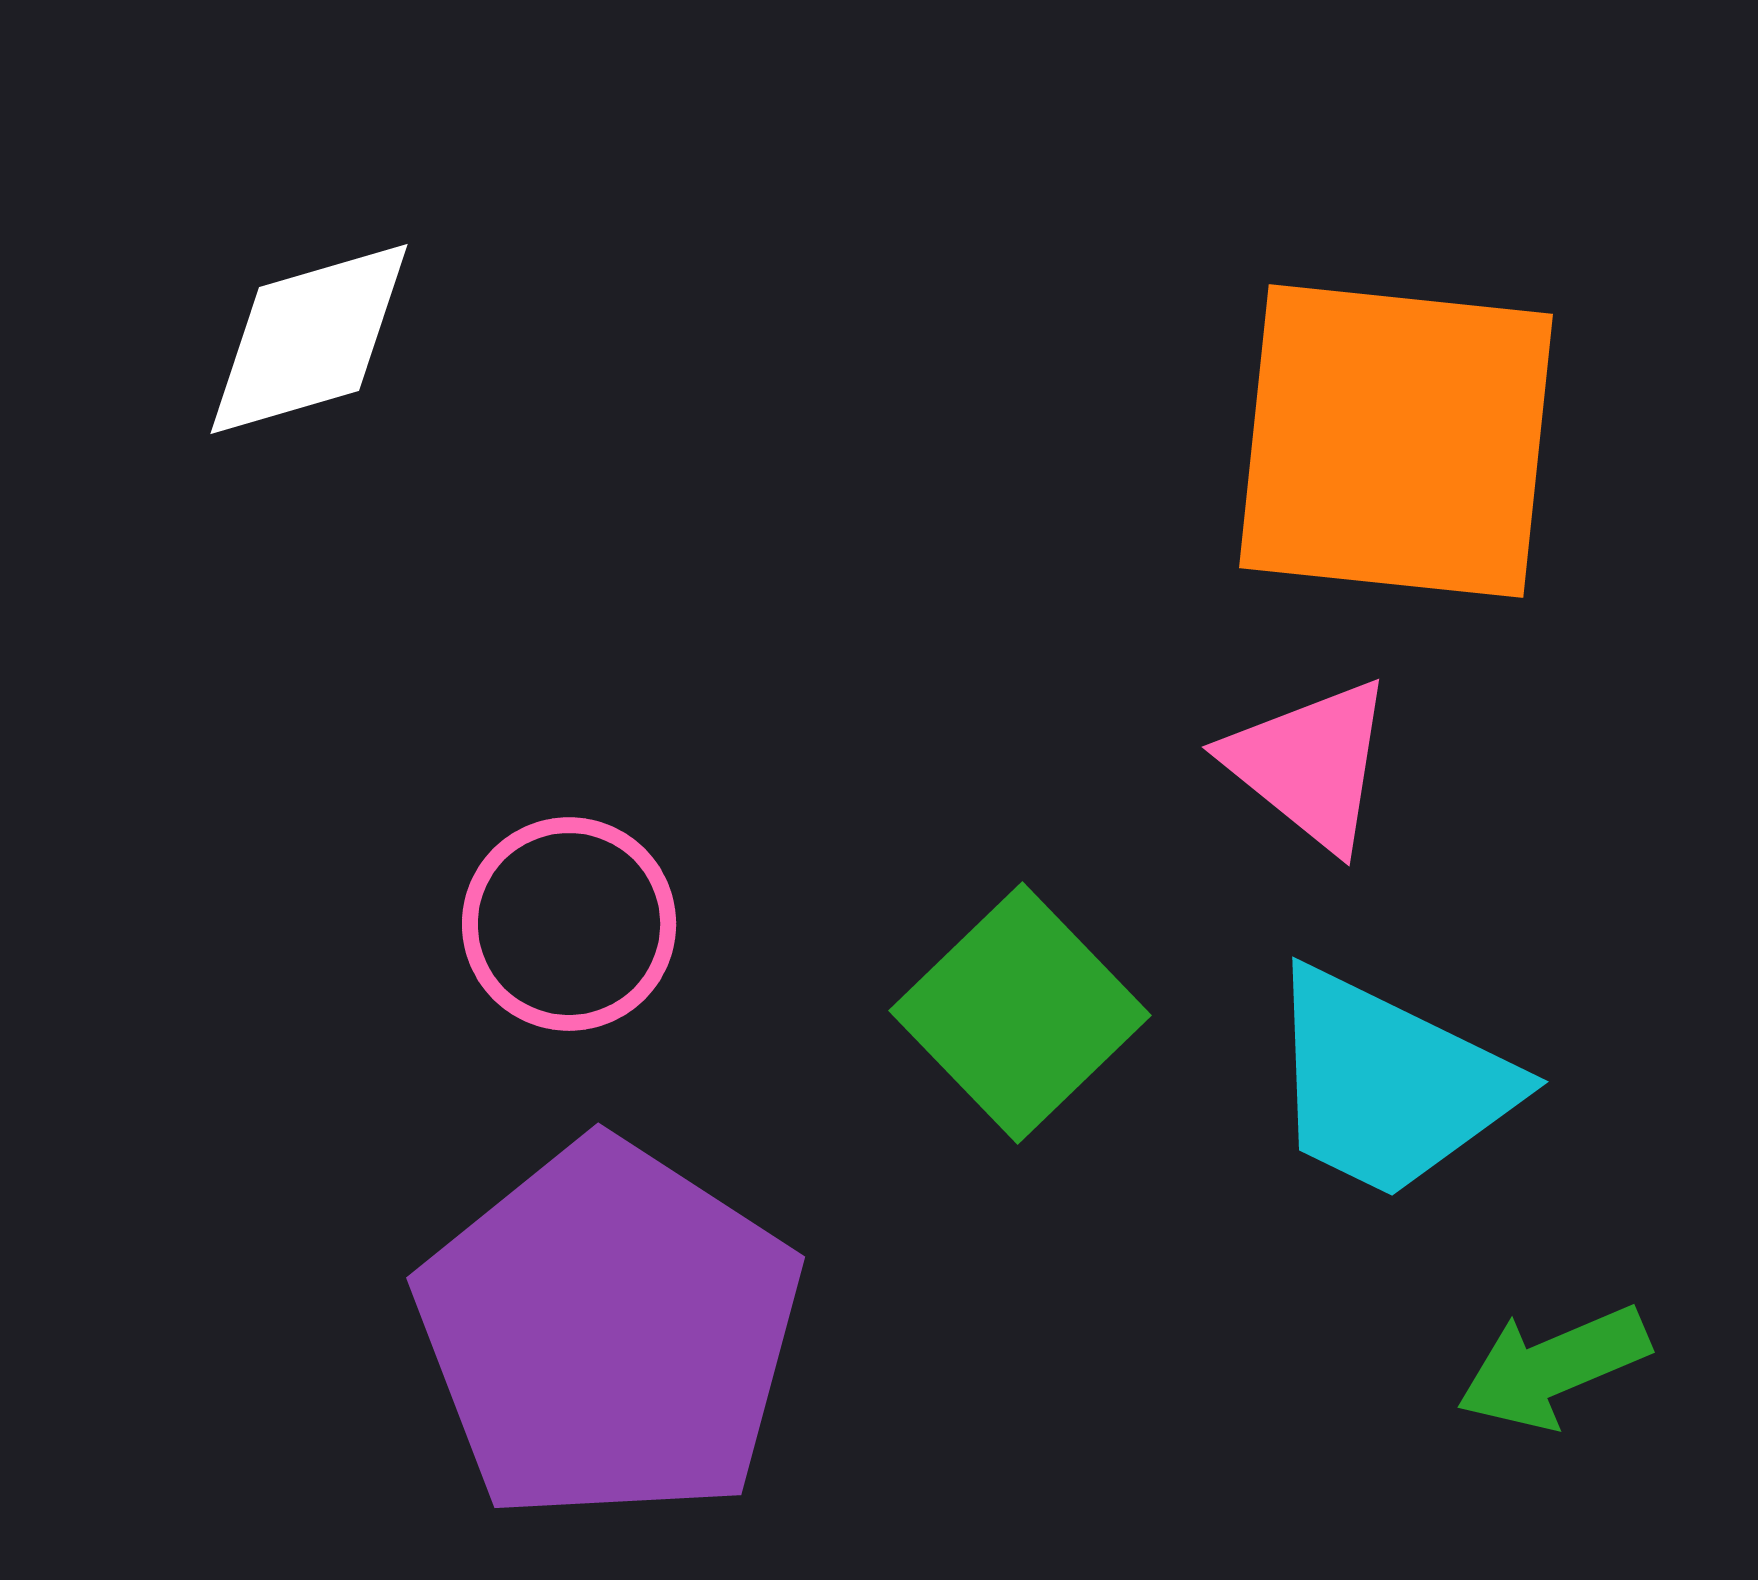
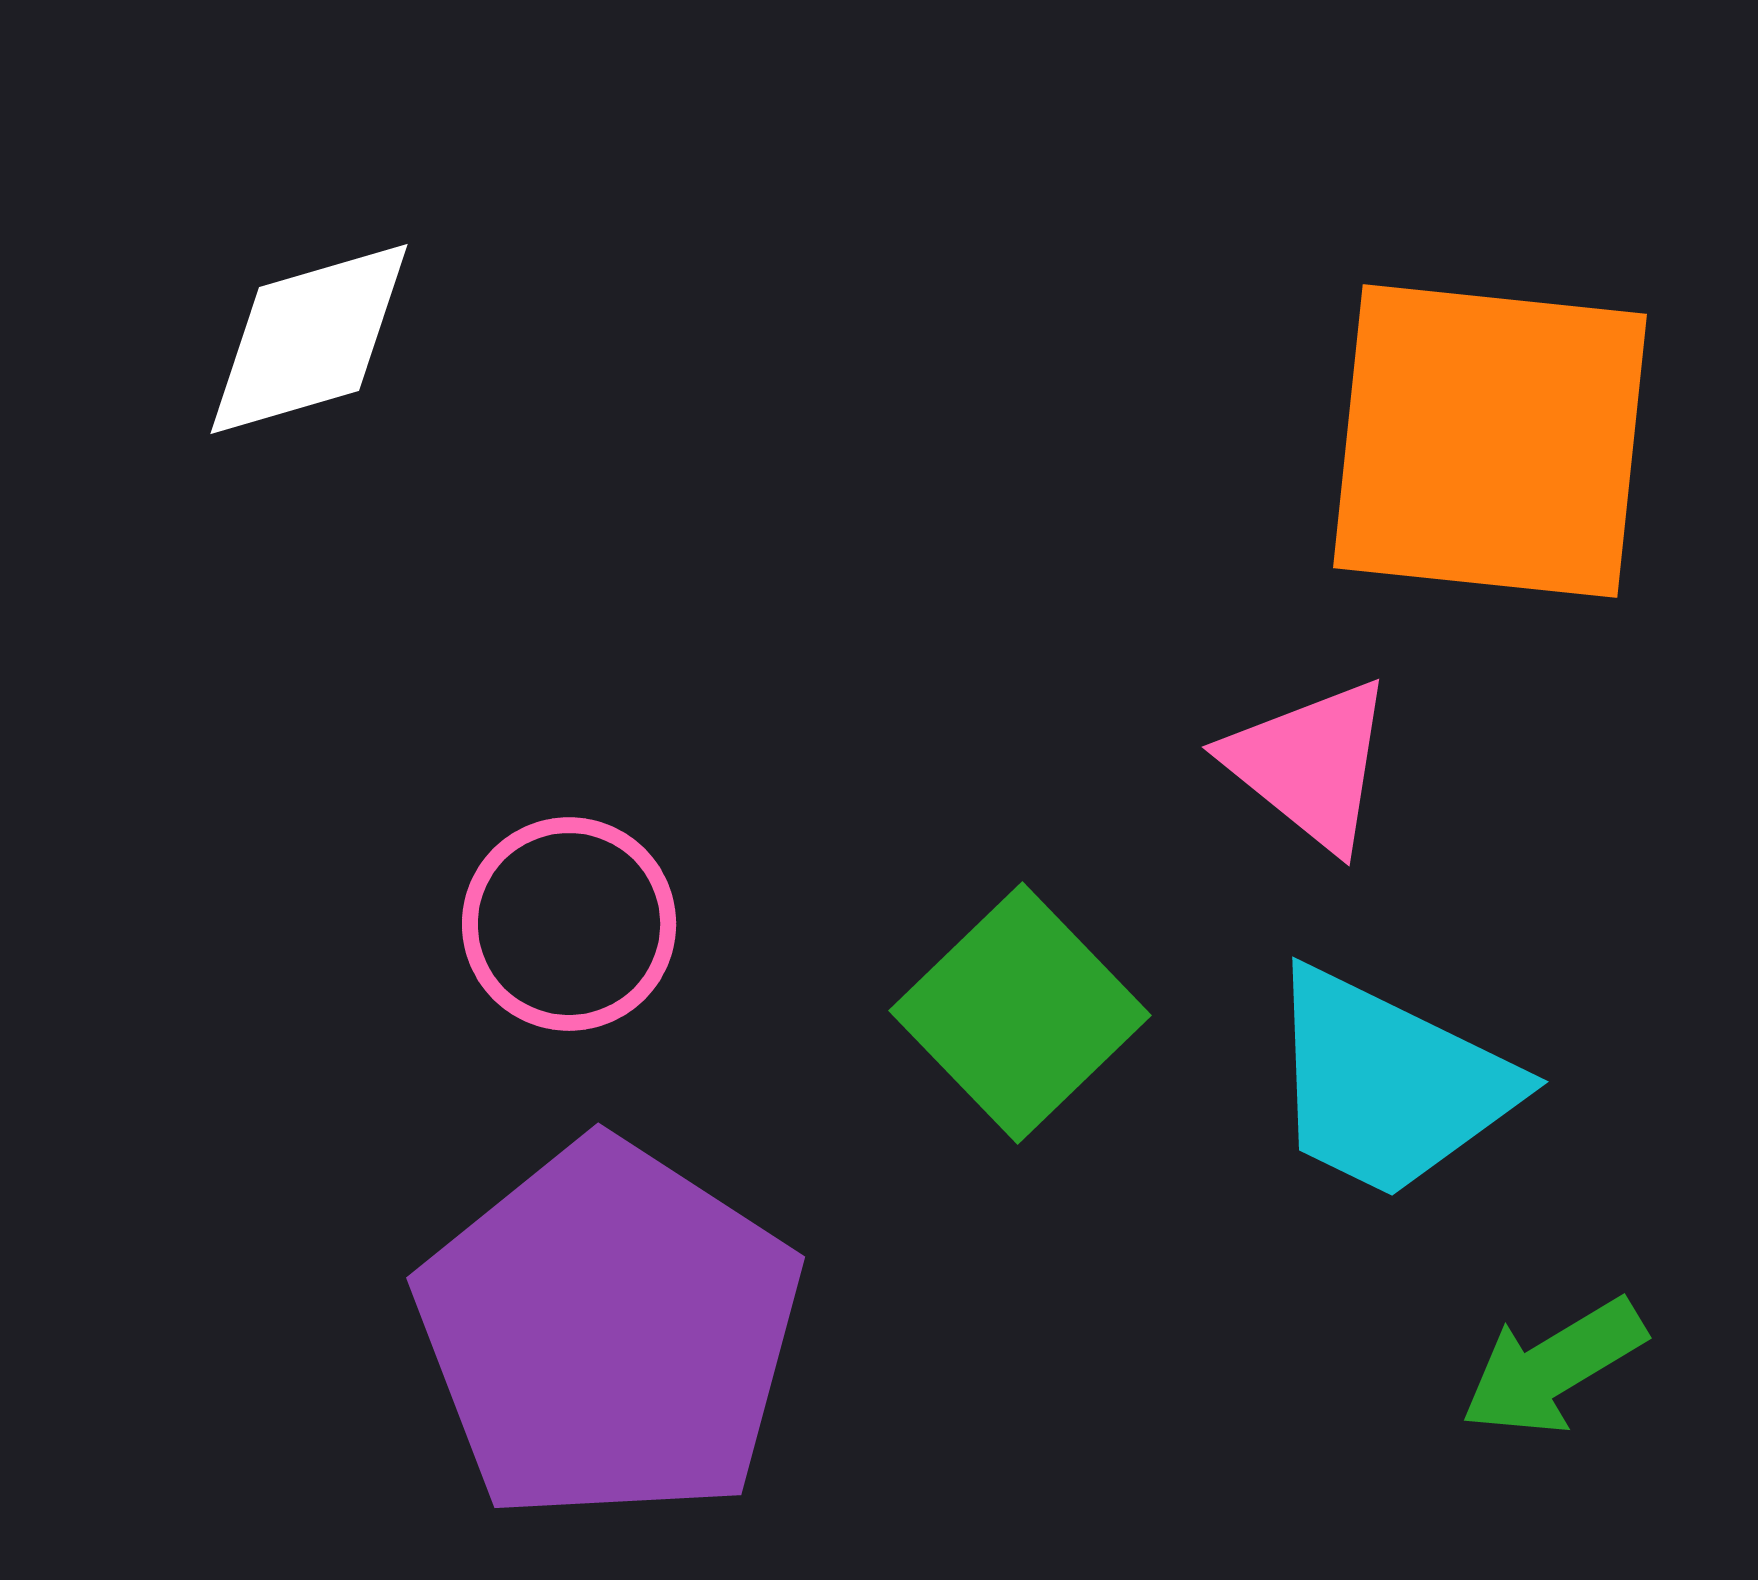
orange square: moved 94 px right
green arrow: rotated 8 degrees counterclockwise
